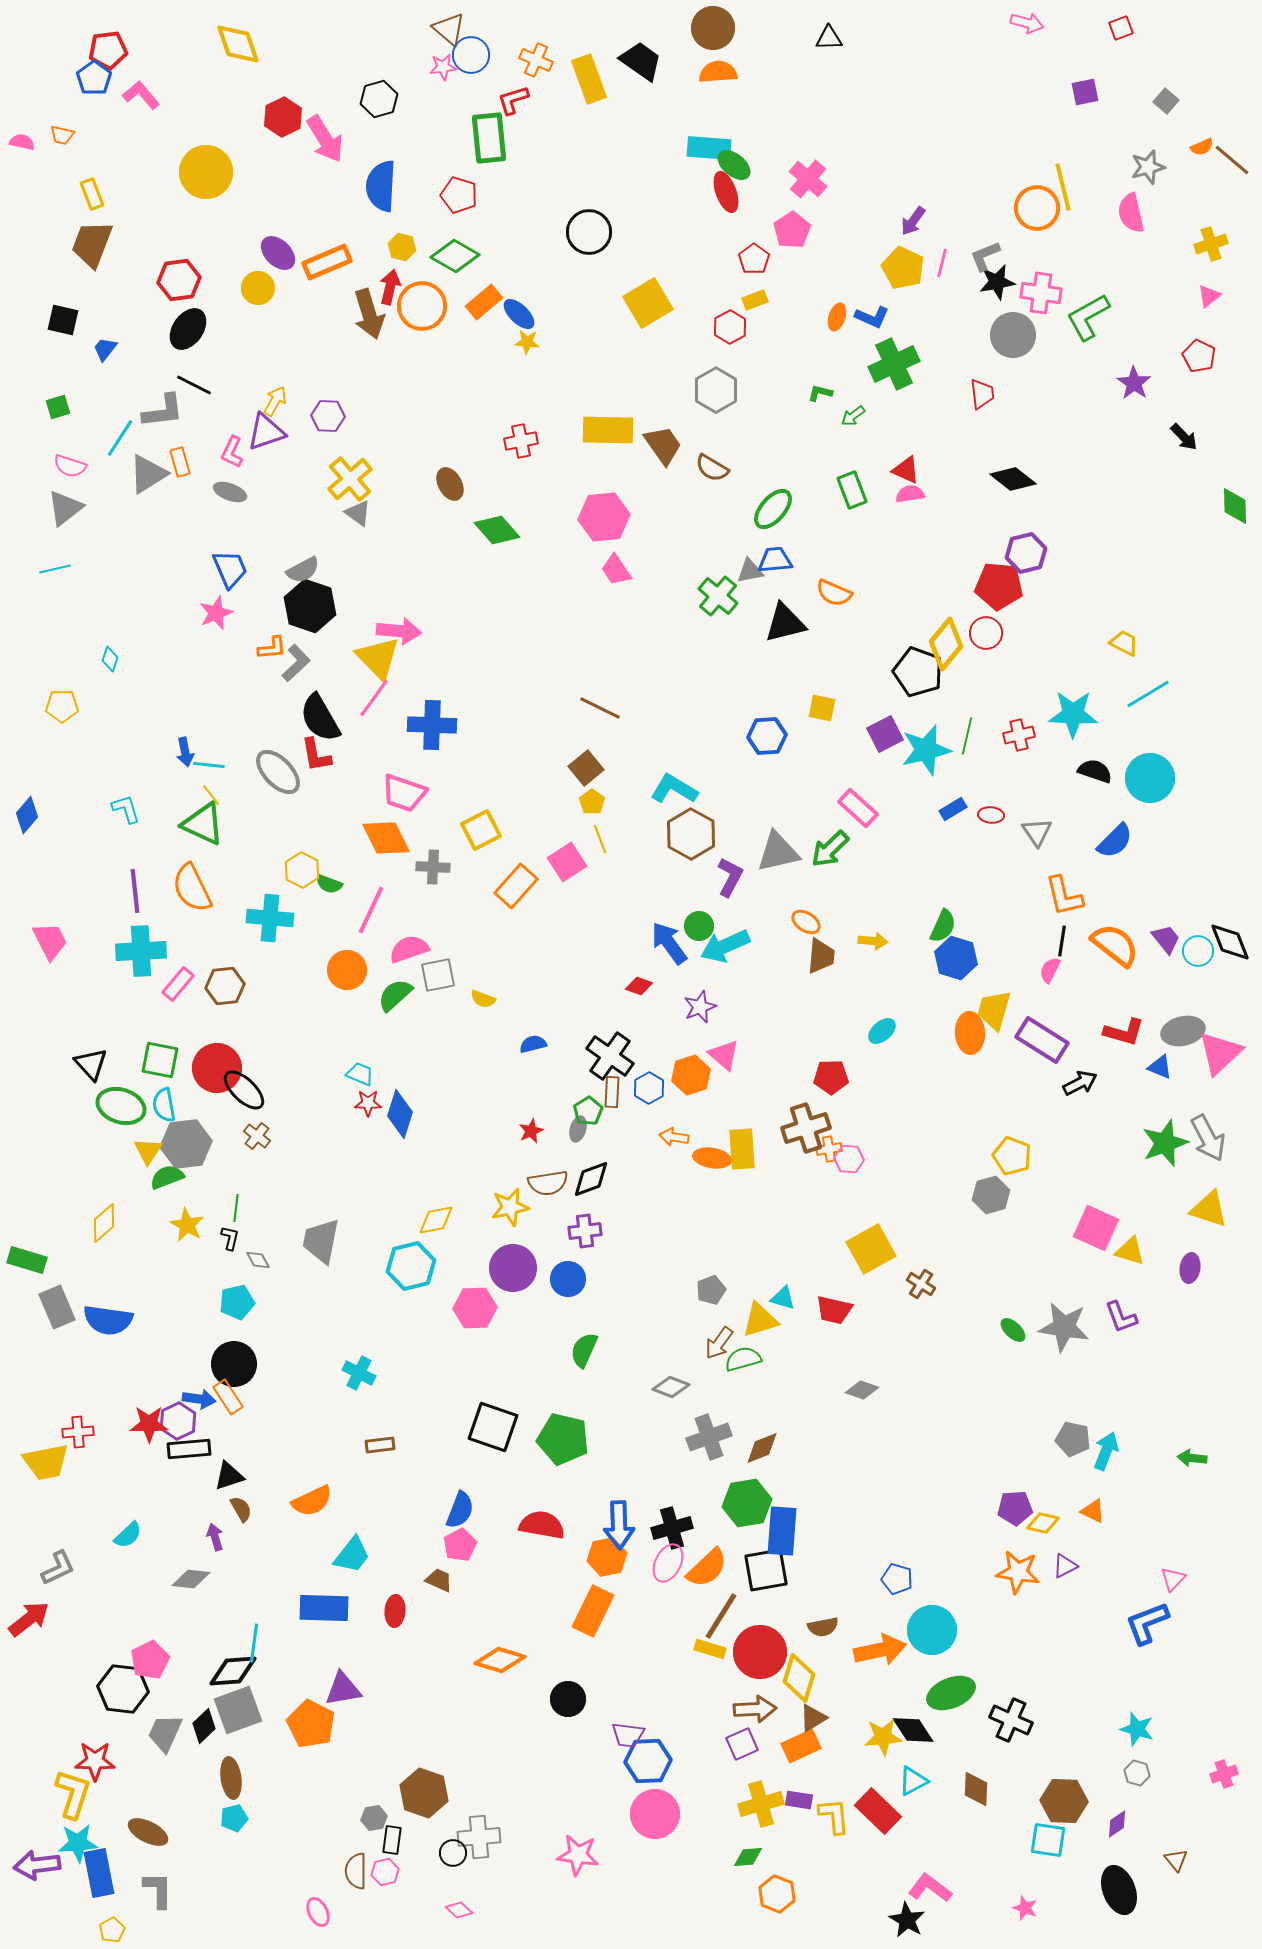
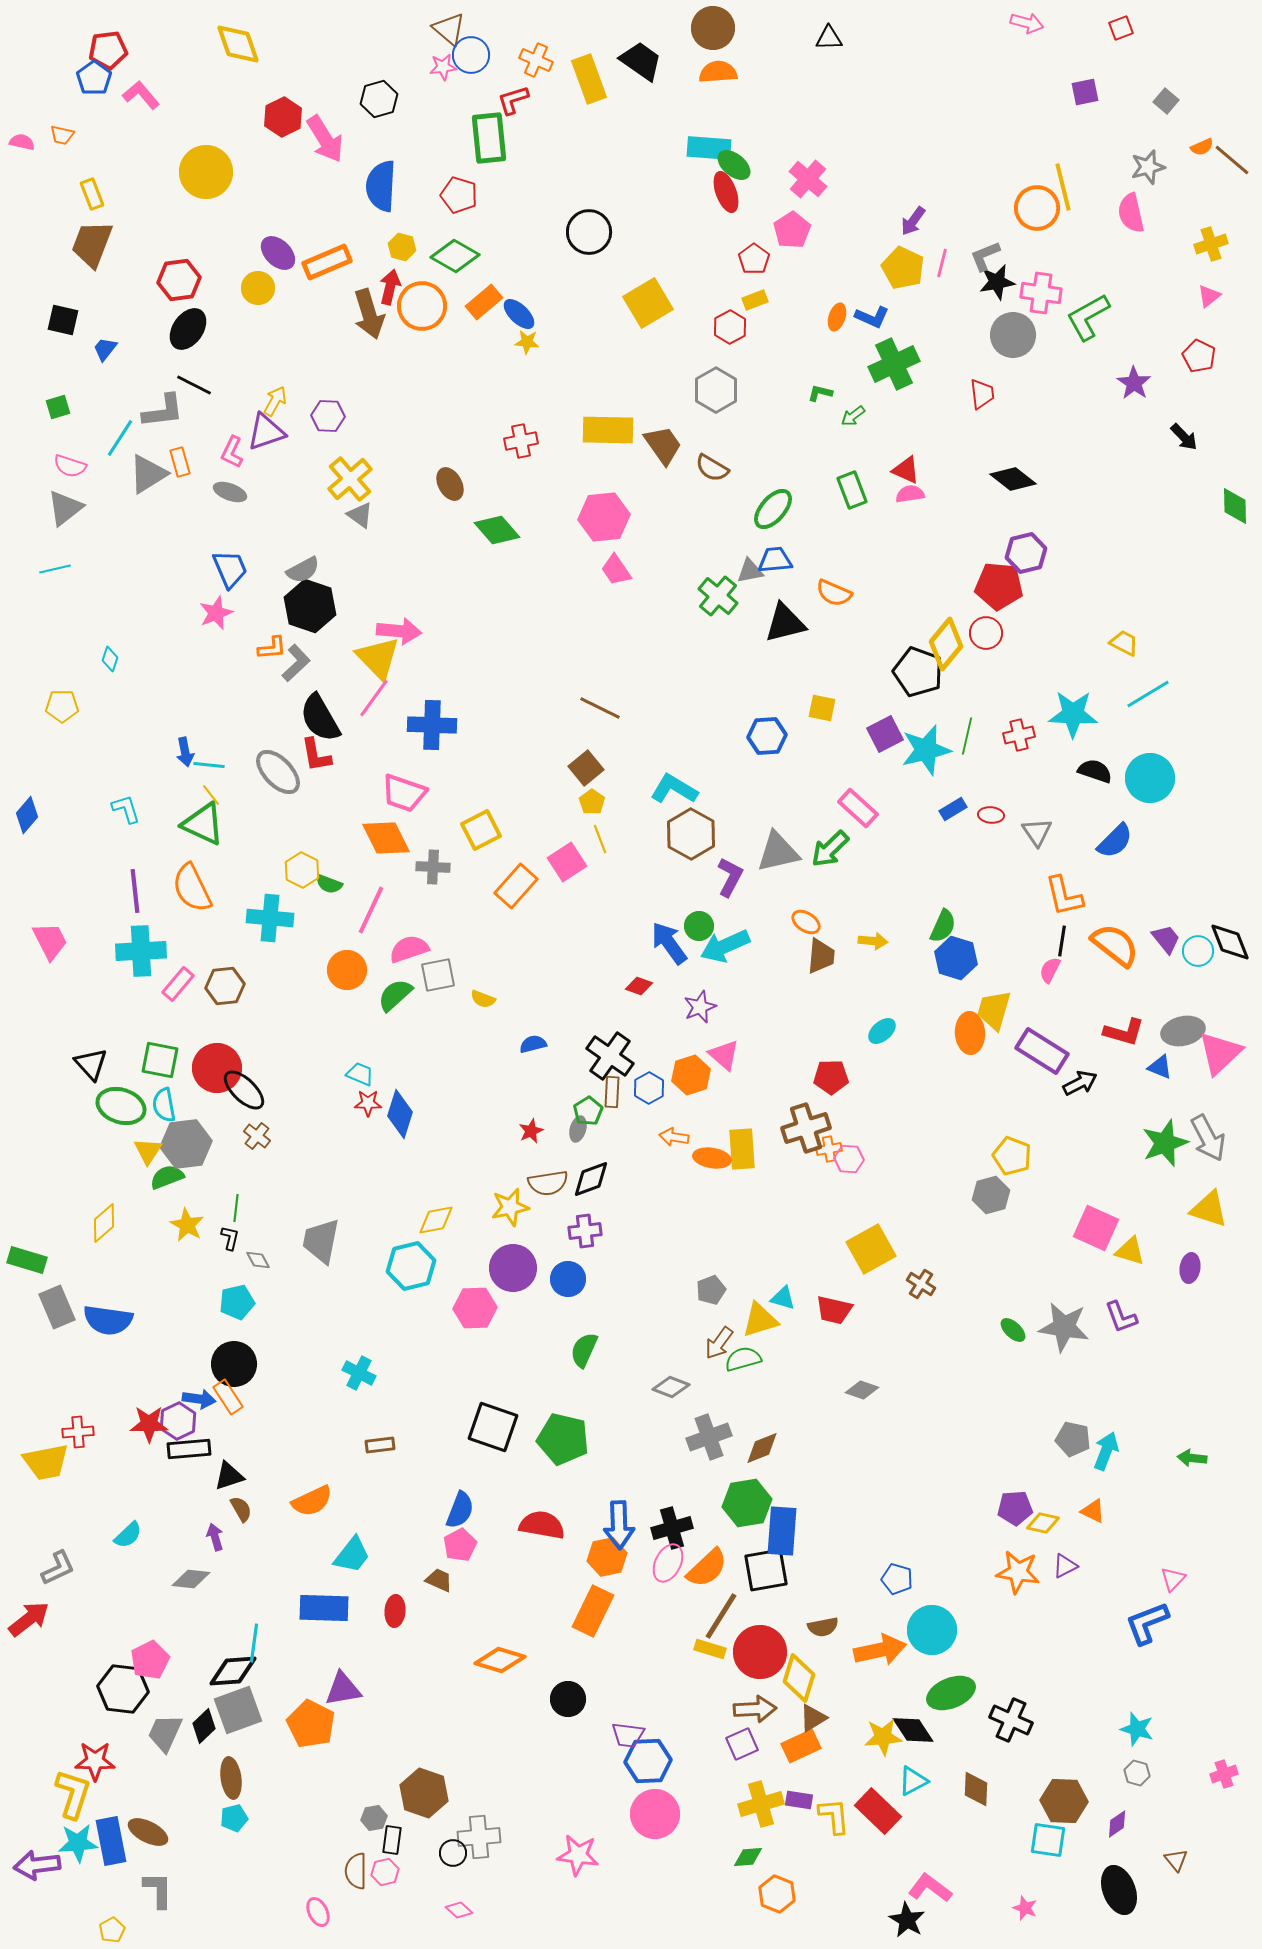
gray triangle at (358, 513): moved 2 px right, 2 px down
purple rectangle at (1042, 1040): moved 11 px down
blue rectangle at (99, 1873): moved 12 px right, 32 px up
